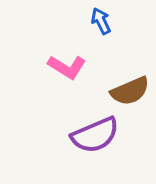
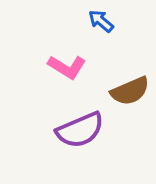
blue arrow: rotated 24 degrees counterclockwise
purple semicircle: moved 15 px left, 5 px up
